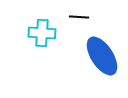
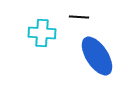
blue ellipse: moved 5 px left
